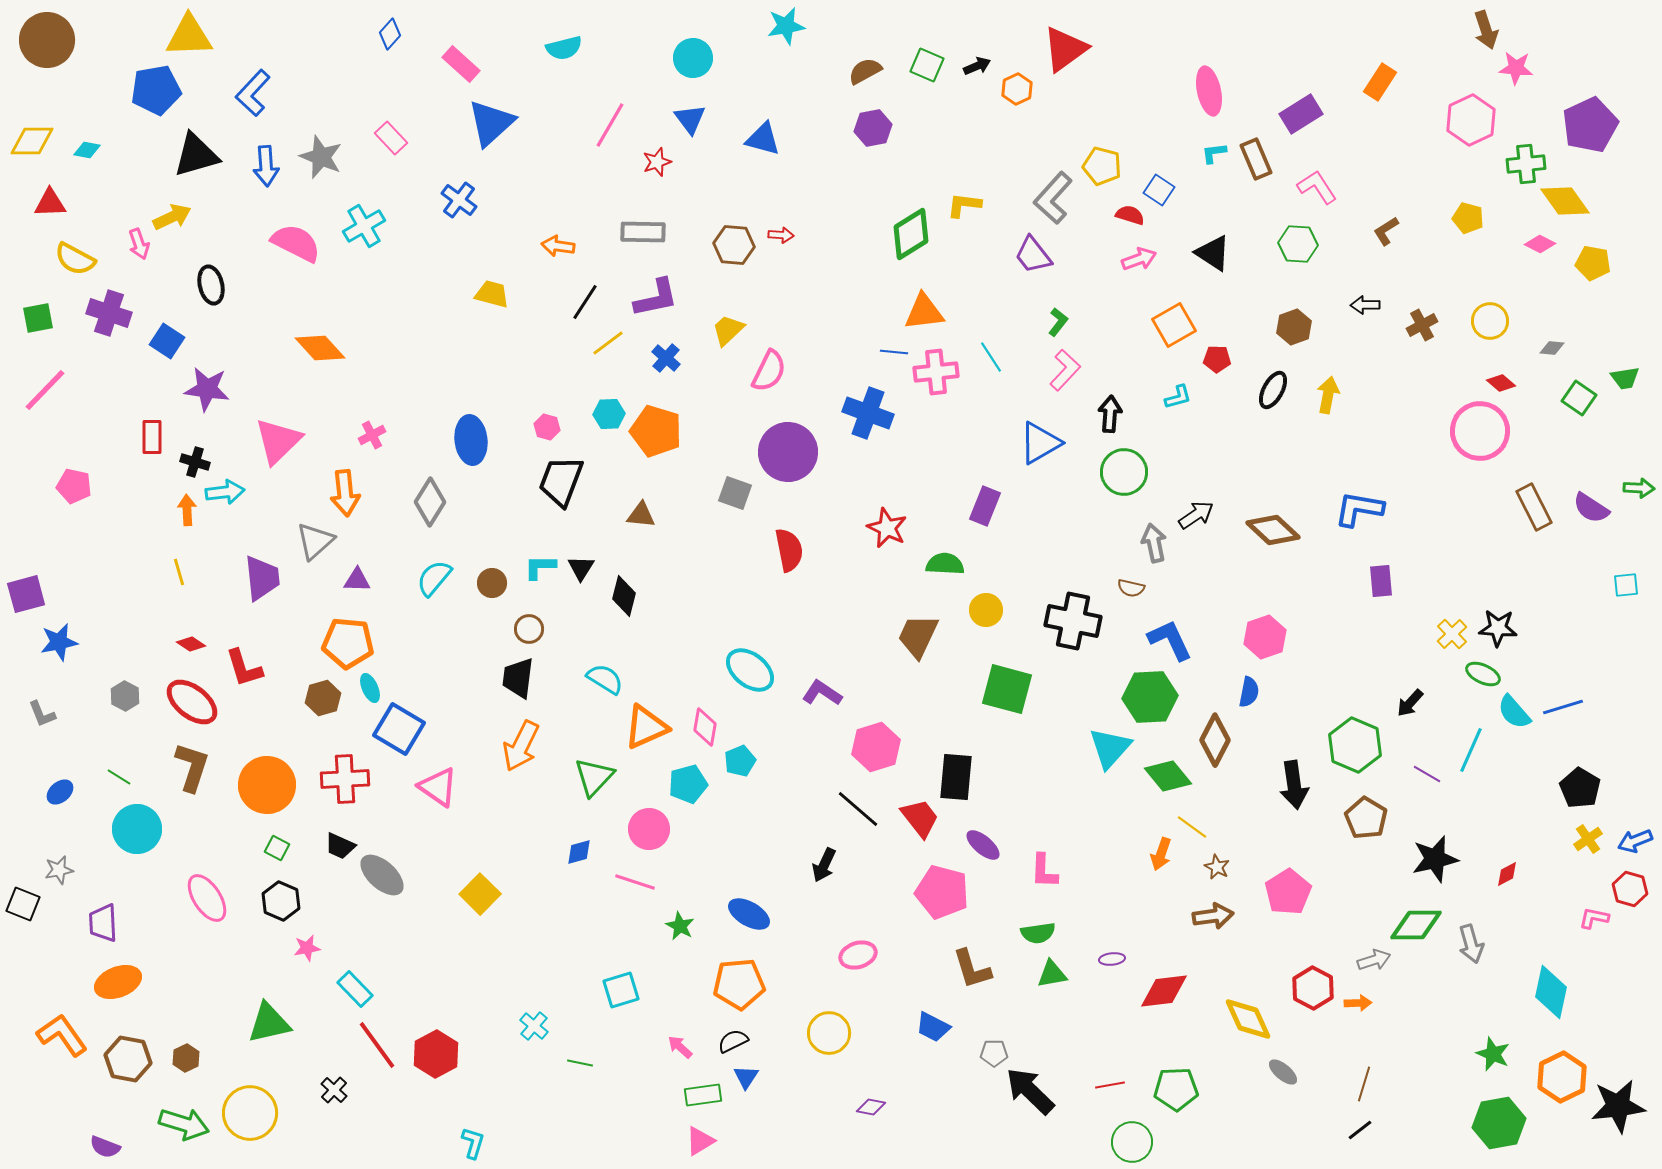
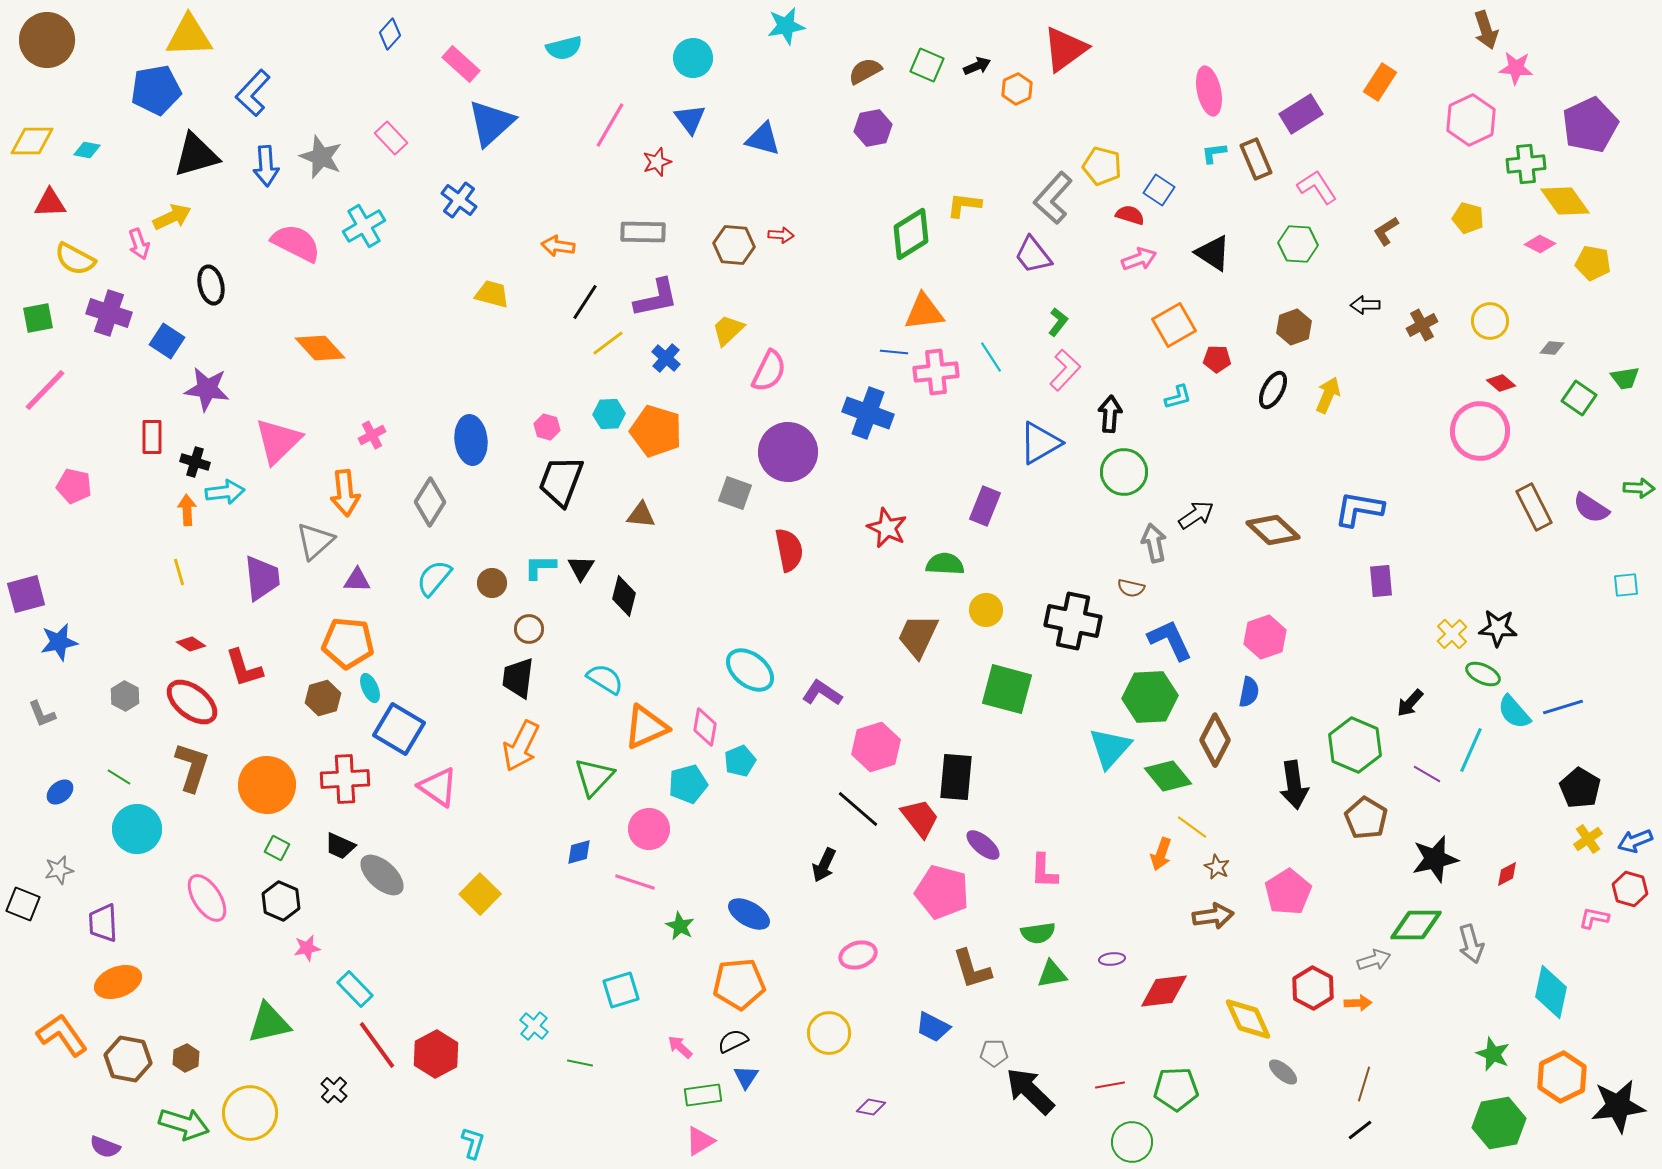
yellow arrow at (1328, 395): rotated 12 degrees clockwise
